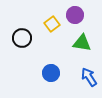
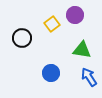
green triangle: moved 7 px down
